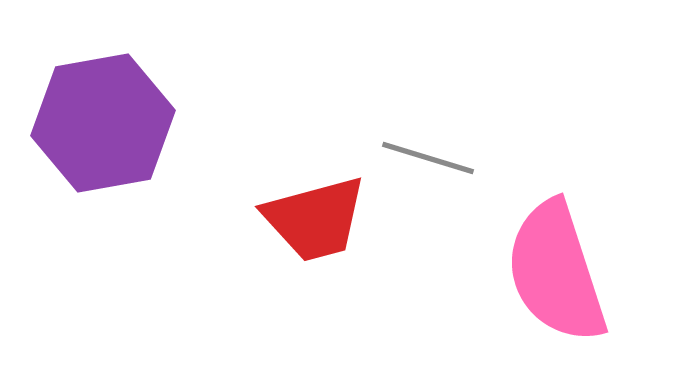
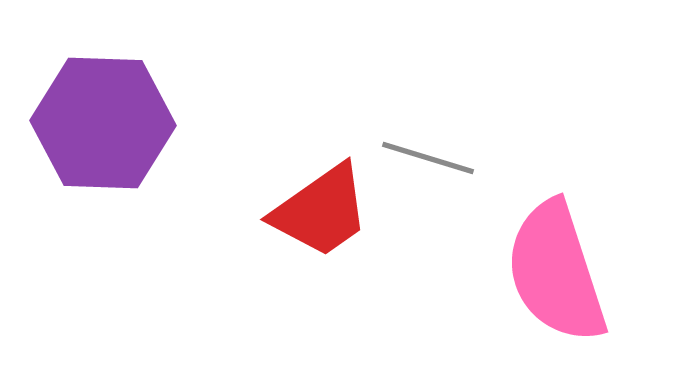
purple hexagon: rotated 12 degrees clockwise
red trapezoid: moved 6 px right, 8 px up; rotated 20 degrees counterclockwise
